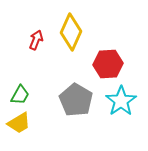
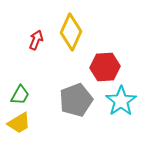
red hexagon: moved 3 px left, 3 px down
gray pentagon: rotated 20 degrees clockwise
